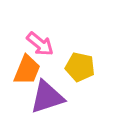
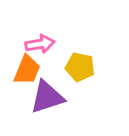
pink arrow: rotated 48 degrees counterclockwise
